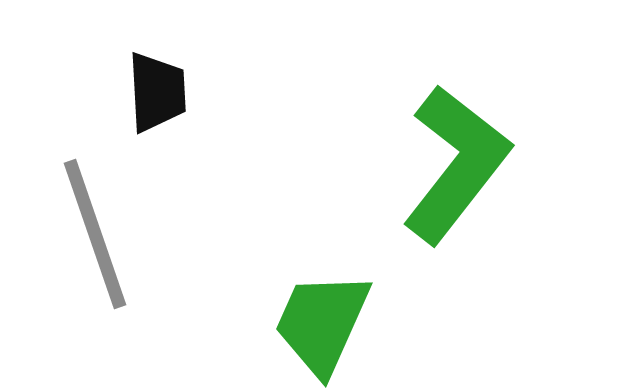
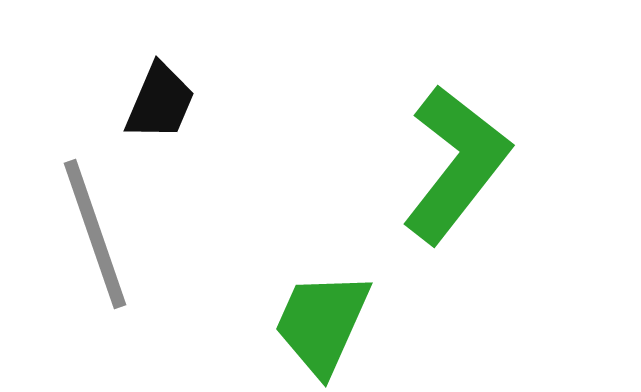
black trapezoid: moved 3 px right, 10 px down; rotated 26 degrees clockwise
